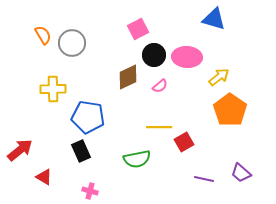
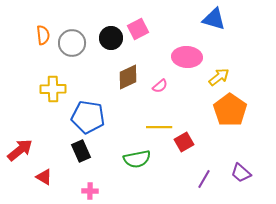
orange semicircle: rotated 24 degrees clockwise
black circle: moved 43 px left, 17 px up
purple line: rotated 72 degrees counterclockwise
pink cross: rotated 14 degrees counterclockwise
